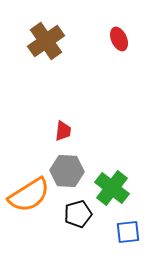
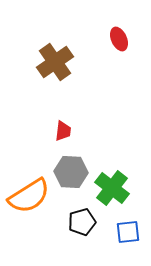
brown cross: moved 9 px right, 21 px down
gray hexagon: moved 4 px right, 1 px down
orange semicircle: moved 1 px down
black pentagon: moved 4 px right, 8 px down
